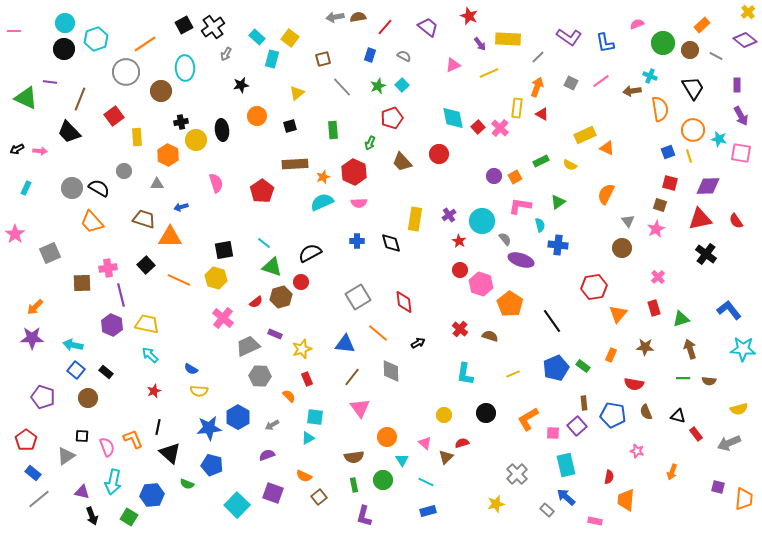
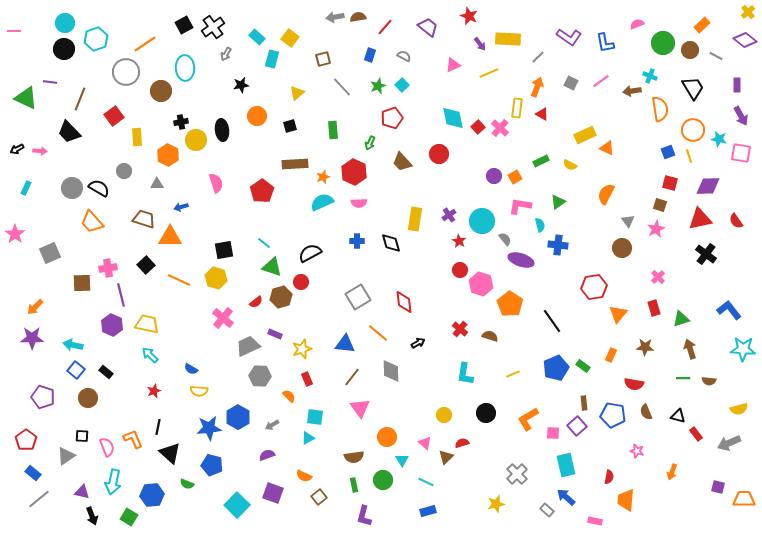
orange trapezoid at (744, 499): rotated 95 degrees counterclockwise
